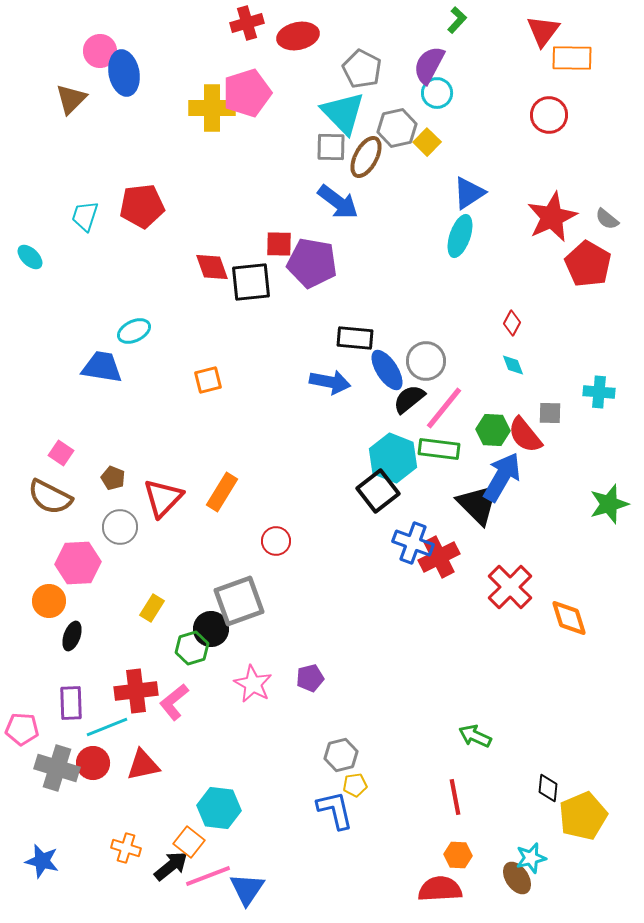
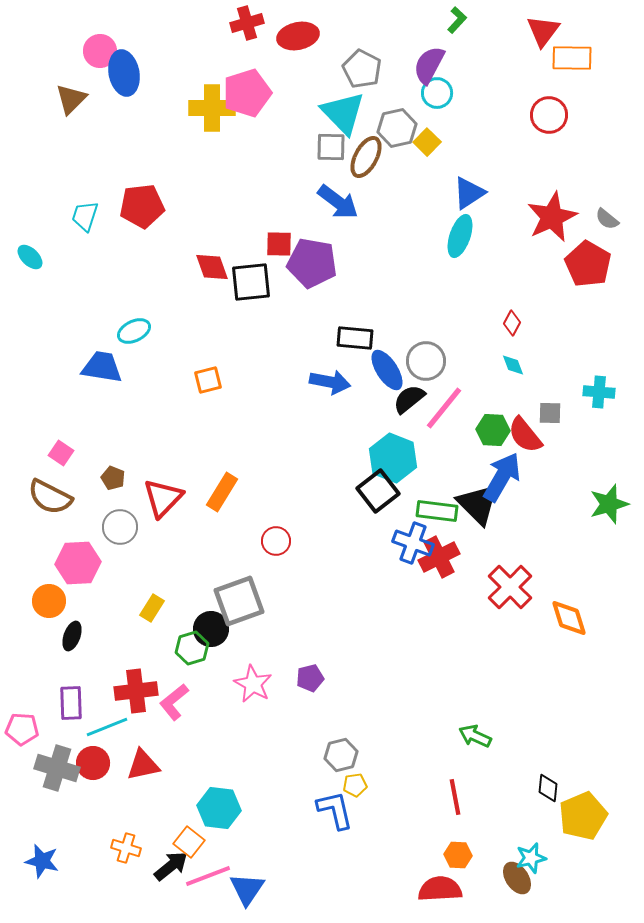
green rectangle at (439, 449): moved 2 px left, 62 px down
